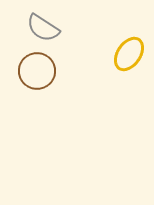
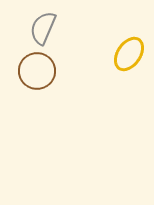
gray semicircle: rotated 80 degrees clockwise
